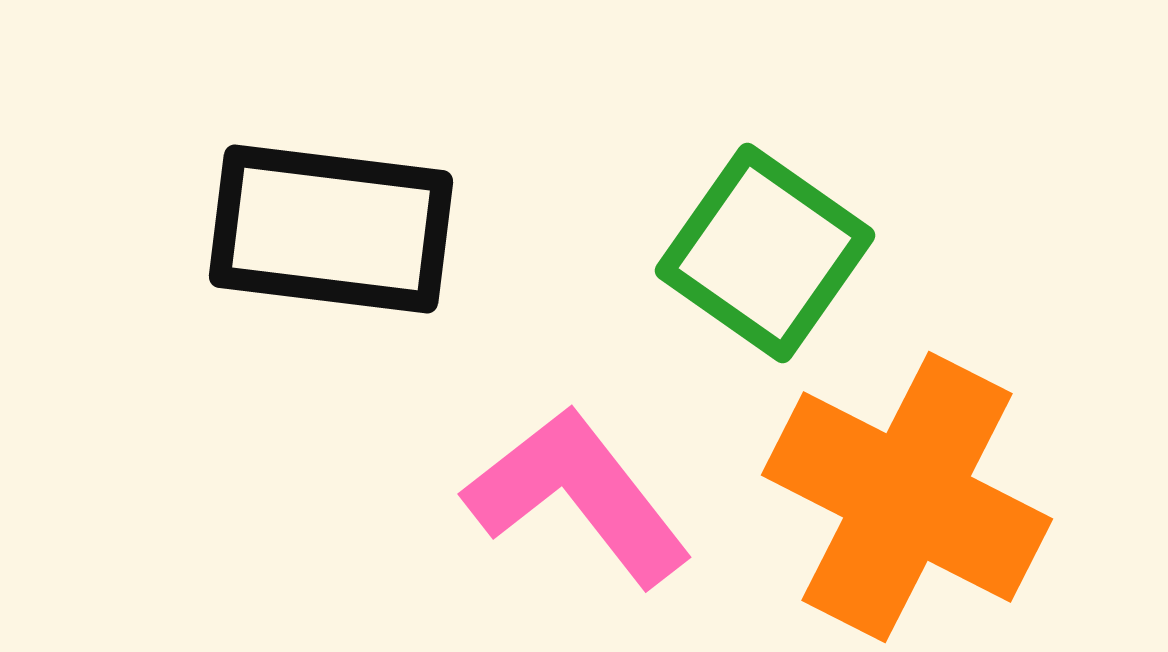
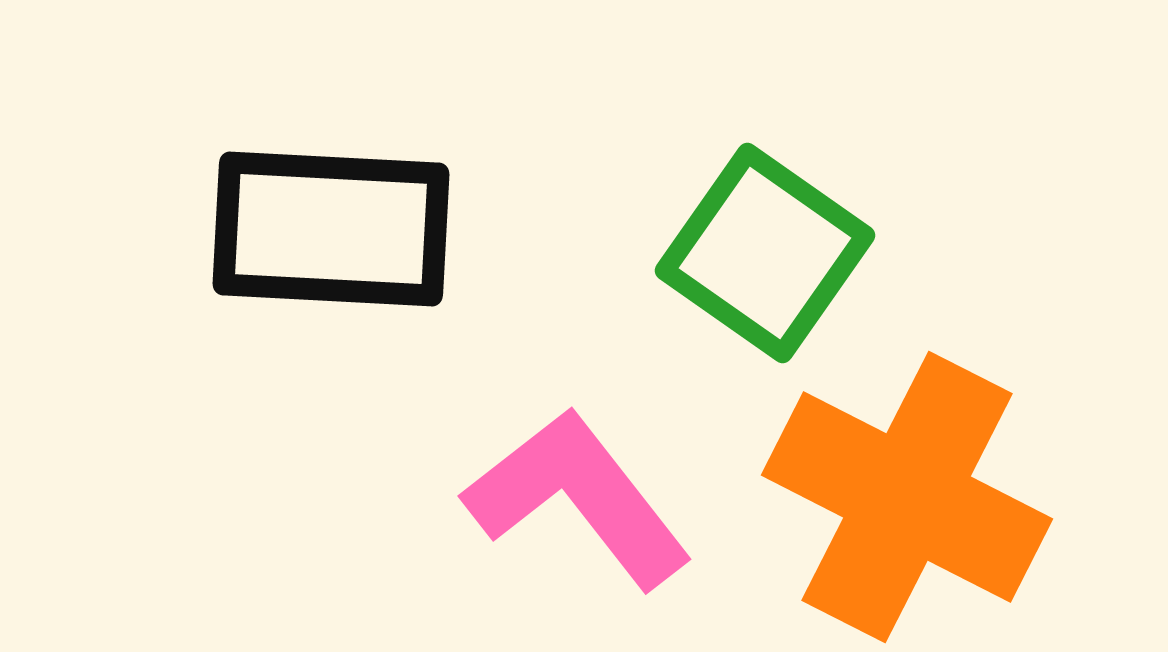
black rectangle: rotated 4 degrees counterclockwise
pink L-shape: moved 2 px down
